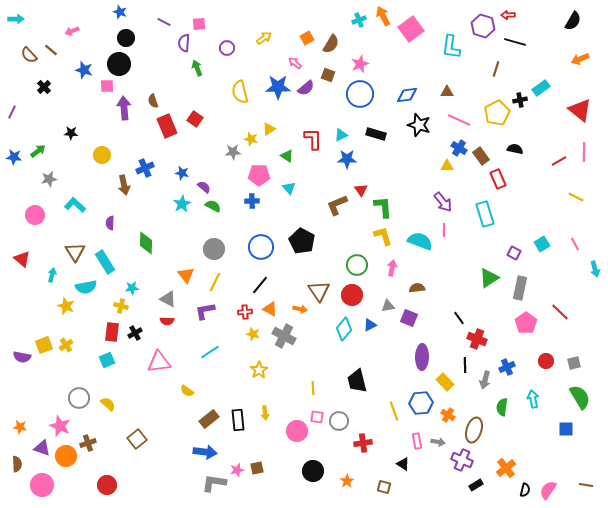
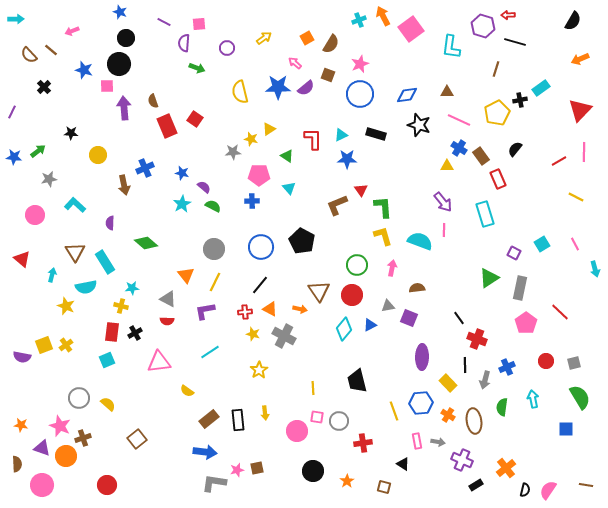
green arrow at (197, 68): rotated 133 degrees clockwise
red triangle at (580, 110): rotated 35 degrees clockwise
black semicircle at (515, 149): rotated 63 degrees counterclockwise
yellow circle at (102, 155): moved 4 px left
green diamond at (146, 243): rotated 50 degrees counterclockwise
yellow rectangle at (445, 382): moved 3 px right, 1 px down
orange star at (20, 427): moved 1 px right, 2 px up
brown ellipse at (474, 430): moved 9 px up; rotated 25 degrees counterclockwise
brown cross at (88, 443): moved 5 px left, 5 px up
